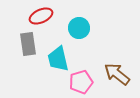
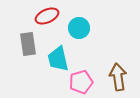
red ellipse: moved 6 px right
brown arrow: moved 1 px right, 3 px down; rotated 44 degrees clockwise
